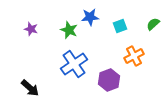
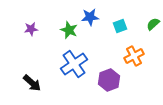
purple star: rotated 24 degrees counterclockwise
black arrow: moved 2 px right, 5 px up
